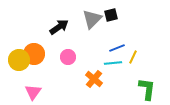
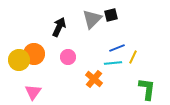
black arrow: rotated 30 degrees counterclockwise
